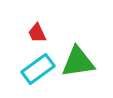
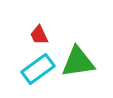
red trapezoid: moved 2 px right, 2 px down
